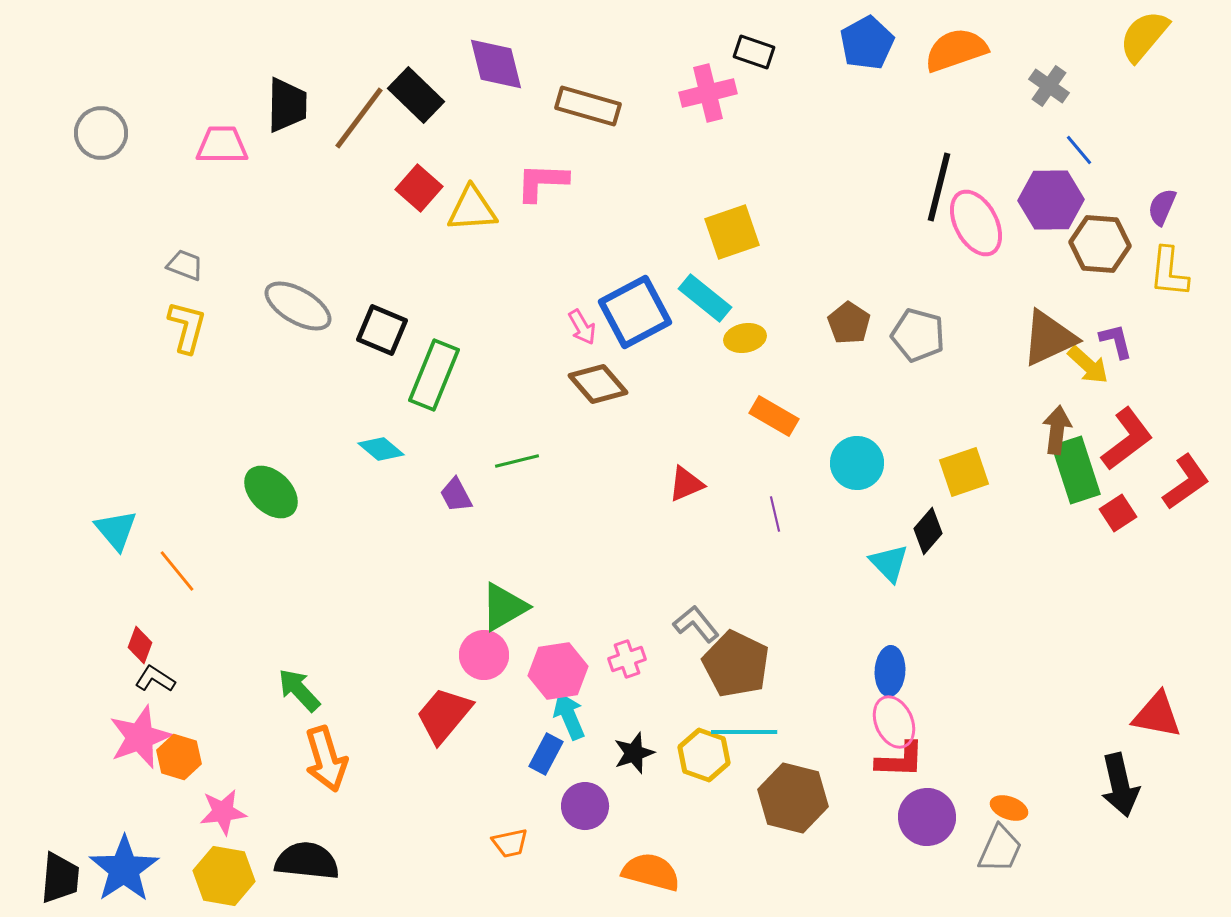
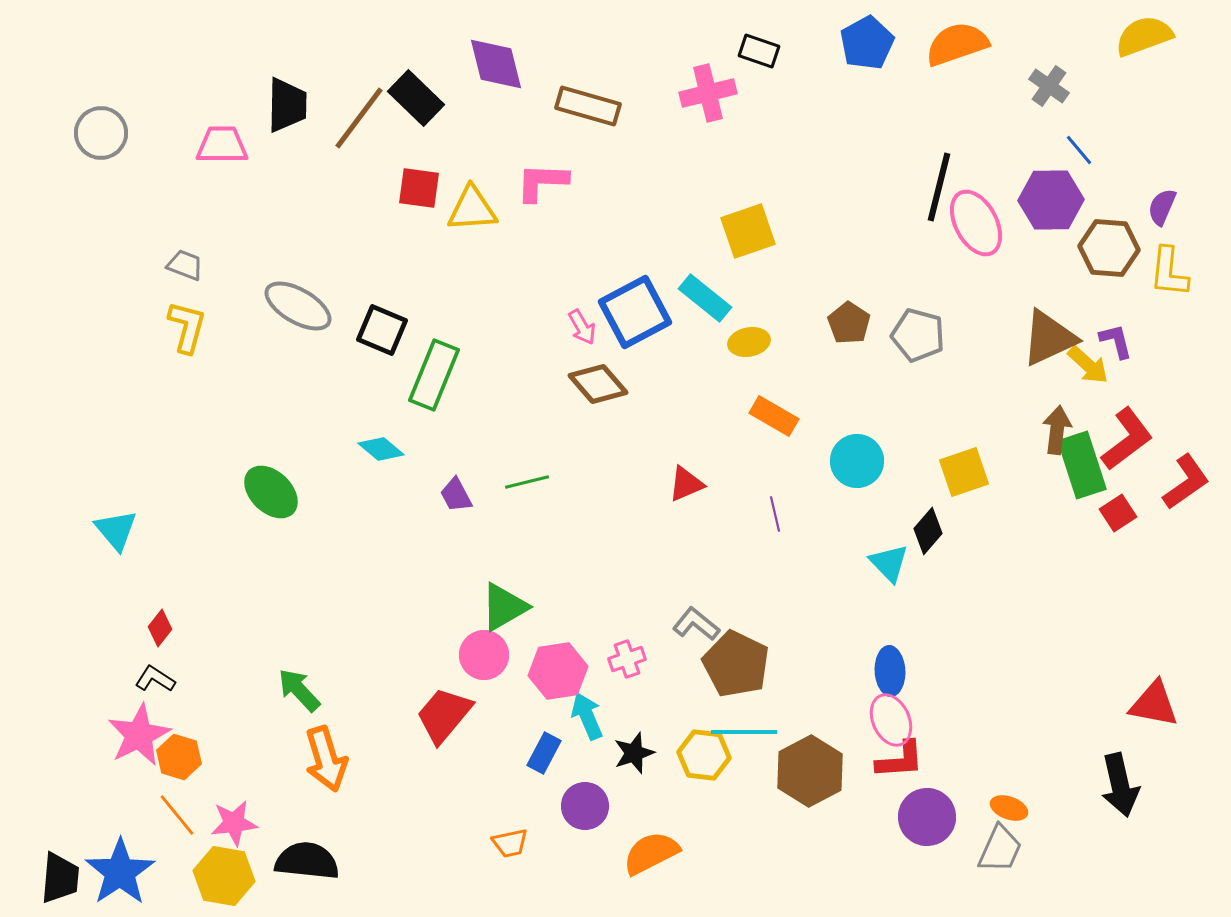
yellow semicircle at (1144, 36): rotated 30 degrees clockwise
orange semicircle at (956, 50): moved 1 px right, 6 px up
black rectangle at (754, 52): moved 5 px right, 1 px up
black rectangle at (416, 95): moved 3 px down
red square at (419, 188): rotated 33 degrees counterclockwise
yellow square at (732, 232): moved 16 px right, 1 px up
brown hexagon at (1100, 244): moved 9 px right, 4 px down
yellow ellipse at (745, 338): moved 4 px right, 4 px down
green line at (517, 461): moved 10 px right, 21 px down
cyan circle at (857, 463): moved 2 px up
green rectangle at (1076, 470): moved 6 px right, 5 px up
orange line at (177, 571): moved 244 px down
gray L-shape at (696, 624): rotated 12 degrees counterclockwise
red diamond at (140, 645): moved 20 px right, 17 px up; rotated 18 degrees clockwise
blue ellipse at (890, 671): rotated 6 degrees counterclockwise
red triangle at (1157, 715): moved 3 px left, 11 px up
cyan arrow at (569, 716): moved 18 px right
pink ellipse at (894, 722): moved 3 px left, 2 px up
pink star at (140, 737): moved 1 px left, 2 px up; rotated 6 degrees counterclockwise
blue rectangle at (546, 754): moved 2 px left, 1 px up
yellow hexagon at (704, 755): rotated 12 degrees counterclockwise
red L-shape at (900, 760): rotated 6 degrees counterclockwise
brown hexagon at (793, 798): moved 17 px right, 27 px up; rotated 18 degrees clockwise
pink star at (223, 812): moved 11 px right, 11 px down
blue star at (124, 869): moved 4 px left, 3 px down
orange semicircle at (651, 872): moved 19 px up; rotated 42 degrees counterclockwise
